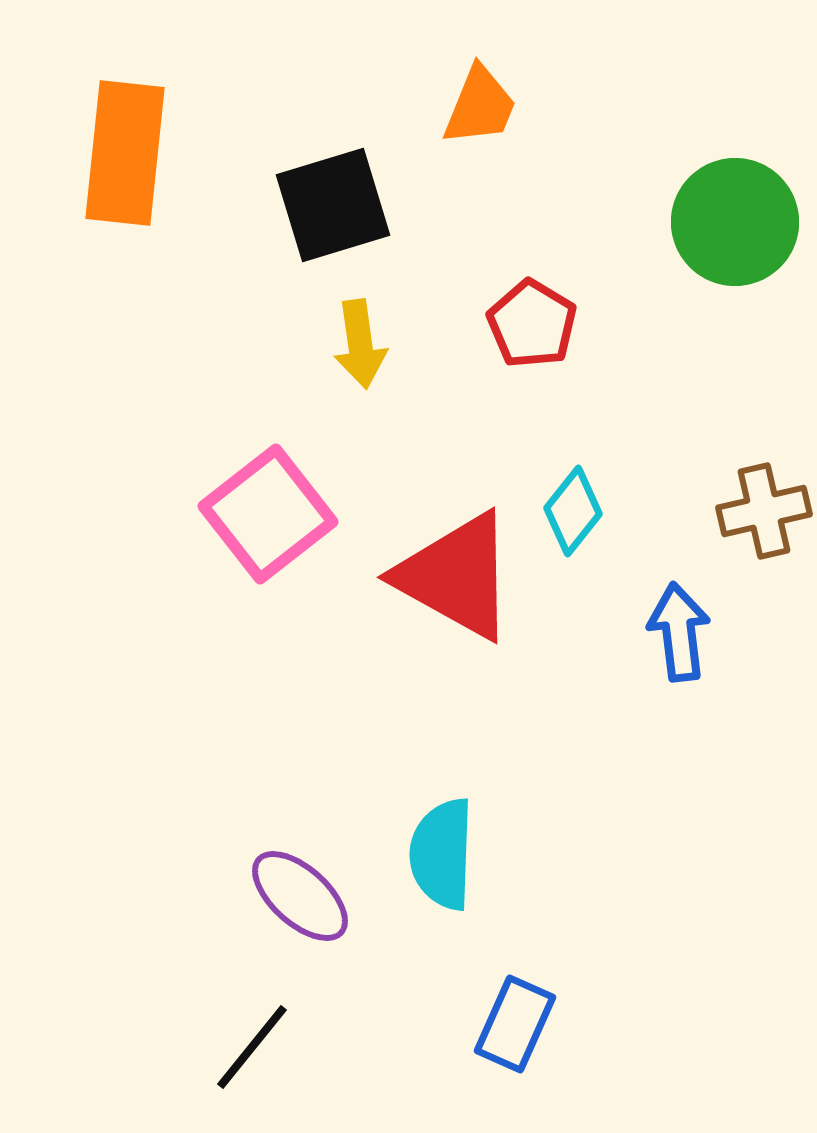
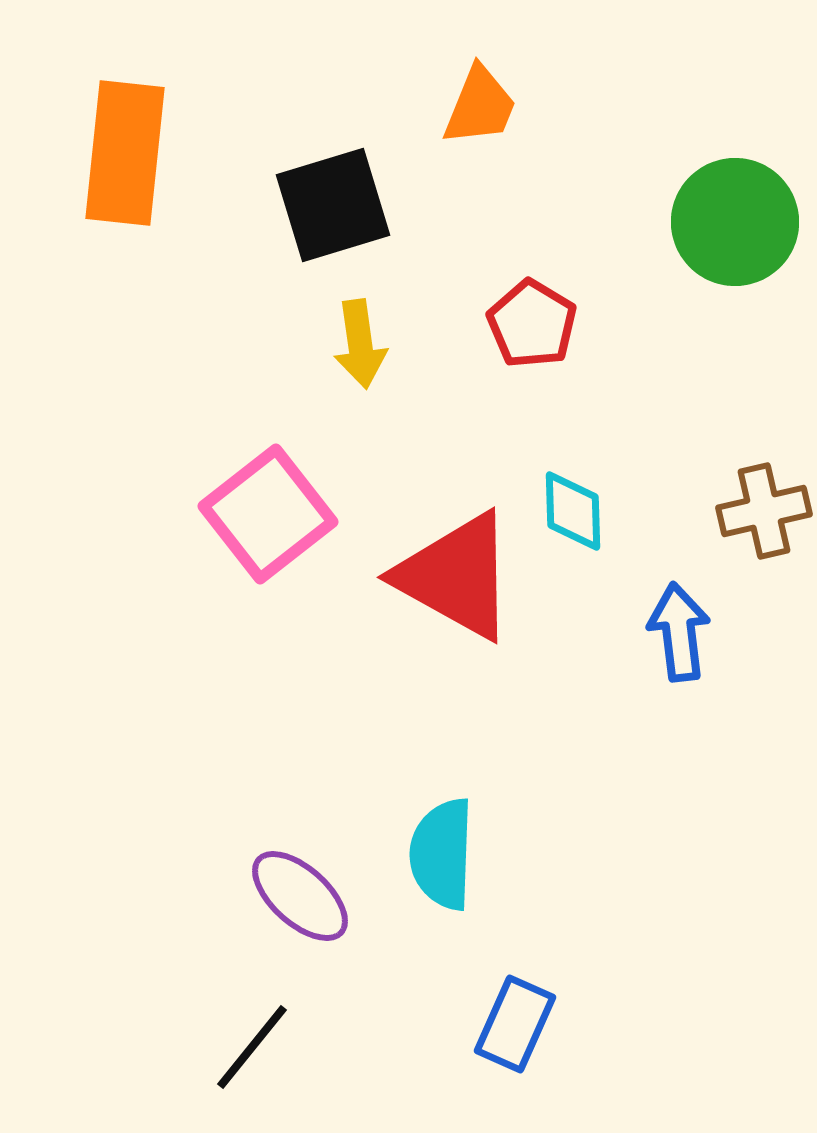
cyan diamond: rotated 40 degrees counterclockwise
